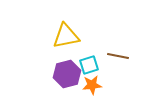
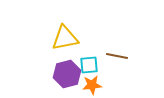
yellow triangle: moved 1 px left, 2 px down
brown line: moved 1 px left
cyan square: rotated 12 degrees clockwise
